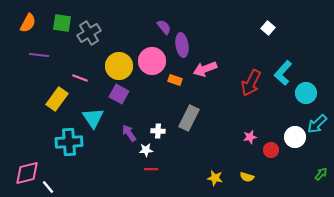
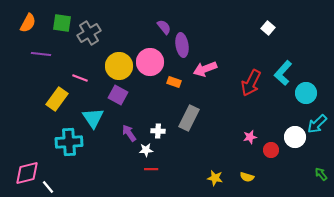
purple line: moved 2 px right, 1 px up
pink circle: moved 2 px left, 1 px down
orange rectangle: moved 1 px left, 2 px down
purple square: moved 1 px left, 1 px down
green arrow: rotated 80 degrees counterclockwise
